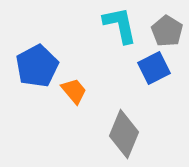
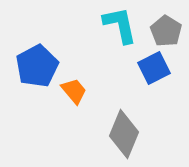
gray pentagon: moved 1 px left
